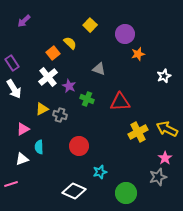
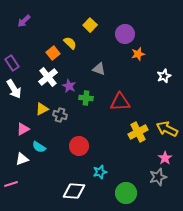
green cross: moved 1 px left, 1 px up; rotated 16 degrees counterclockwise
cyan semicircle: rotated 56 degrees counterclockwise
white diamond: rotated 20 degrees counterclockwise
